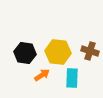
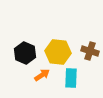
black hexagon: rotated 15 degrees clockwise
cyan rectangle: moved 1 px left
